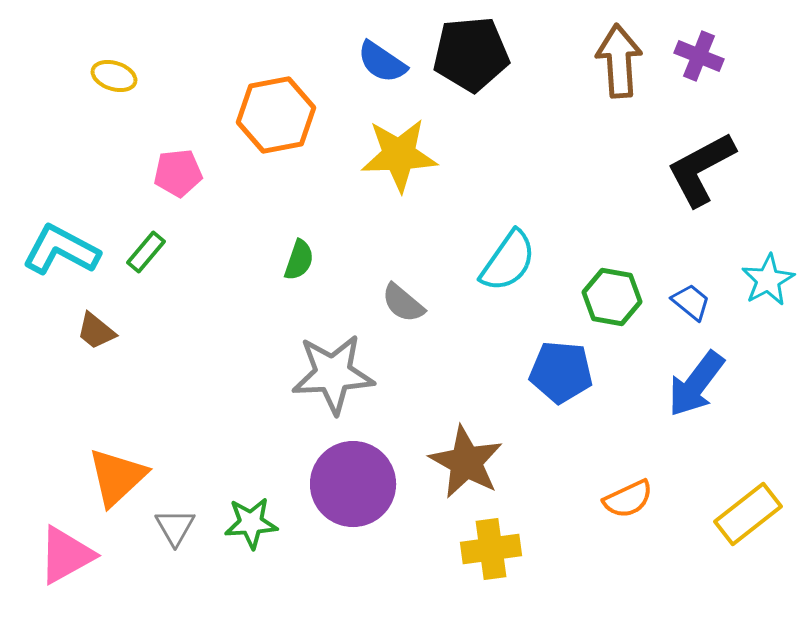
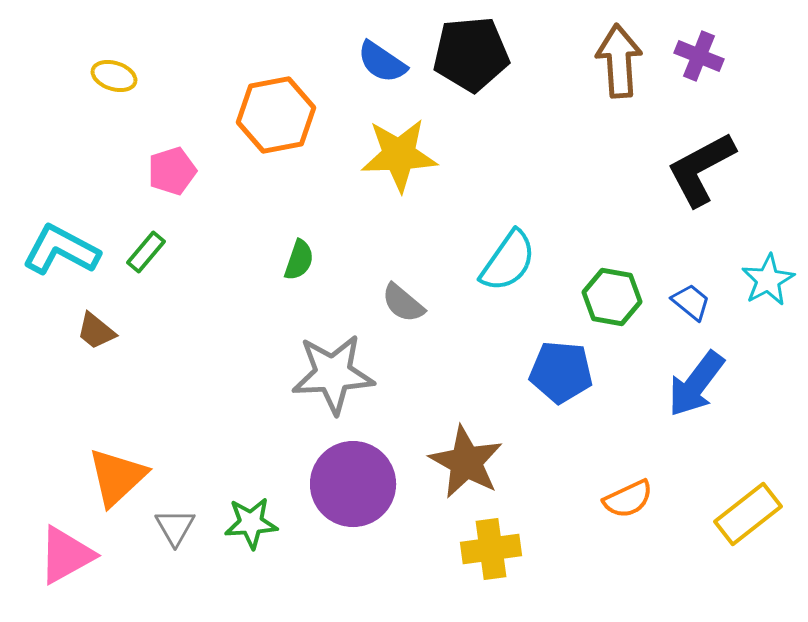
pink pentagon: moved 6 px left, 2 px up; rotated 12 degrees counterclockwise
